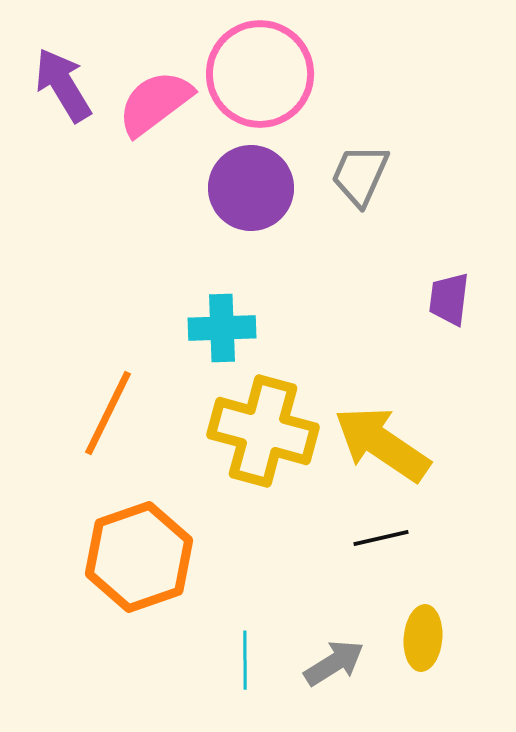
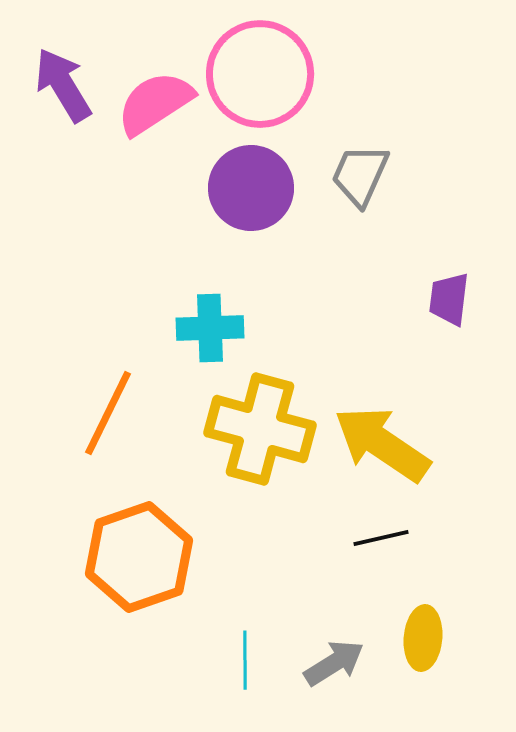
pink semicircle: rotated 4 degrees clockwise
cyan cross: moved 12 px left
yellow cross: moved 3 px left, 2 px up
